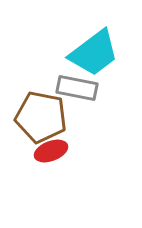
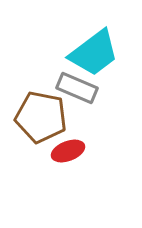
gray rectangle: rotated 12 degrees clockwise
red ellipse: moved 17 px right
